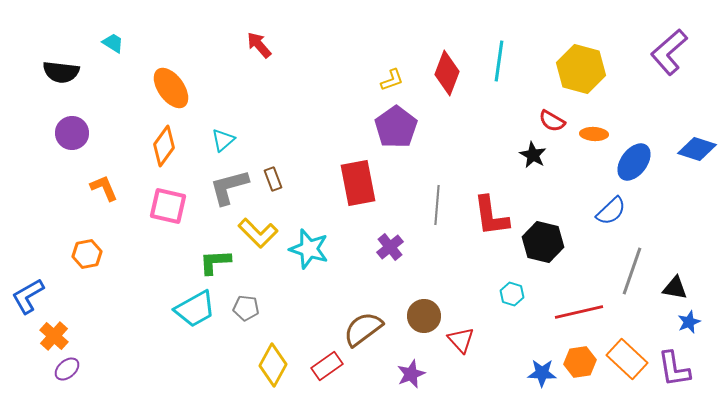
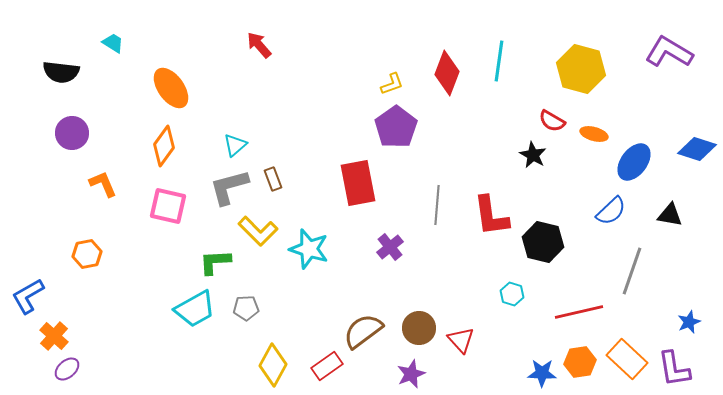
purple L-shape at (669, 52): rotated 72 degrees clockwise
yellow L-shape at (392, 80): moved 4 px down
orange ellipse at (594, 134): rotated 12 degrees clockwise
cyan triangle at (223, 140): moved 12 px right, 5 px down
orange L-shape at (104, 188): moved 1 px left, 4 px up
yellow L-shape at (258, 233): moved 2 px up
black triangle at (675, 288): moved 5 px left, 73 px up
gray pentagon at (246, 308): rotated 10 degrees counterclockwise
brown circle at (424, 316): moved 5 px left, 12 px down
brown semicircle at (363, 329): moved 2 px down
